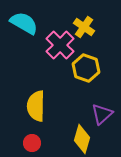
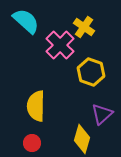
cyan semicircle: moved 2 px right, 2 px up; rotated 12 degrees clockwise
yellow hexagon: moved 5 px right, 4 px down
